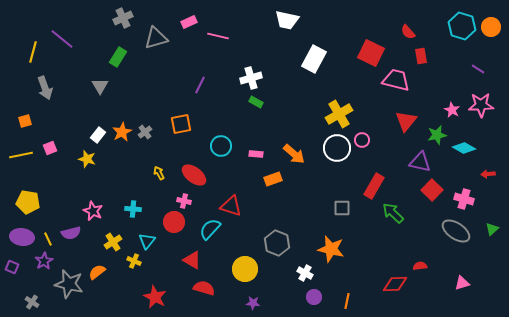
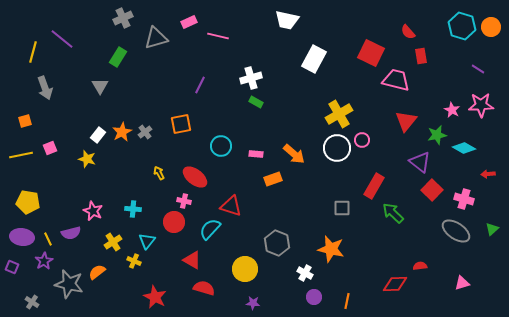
purple triangle at (420, 162): rotated 25 degrees clockwise
red ellipse at (194, 175): moved 1 px right, 2 px down
